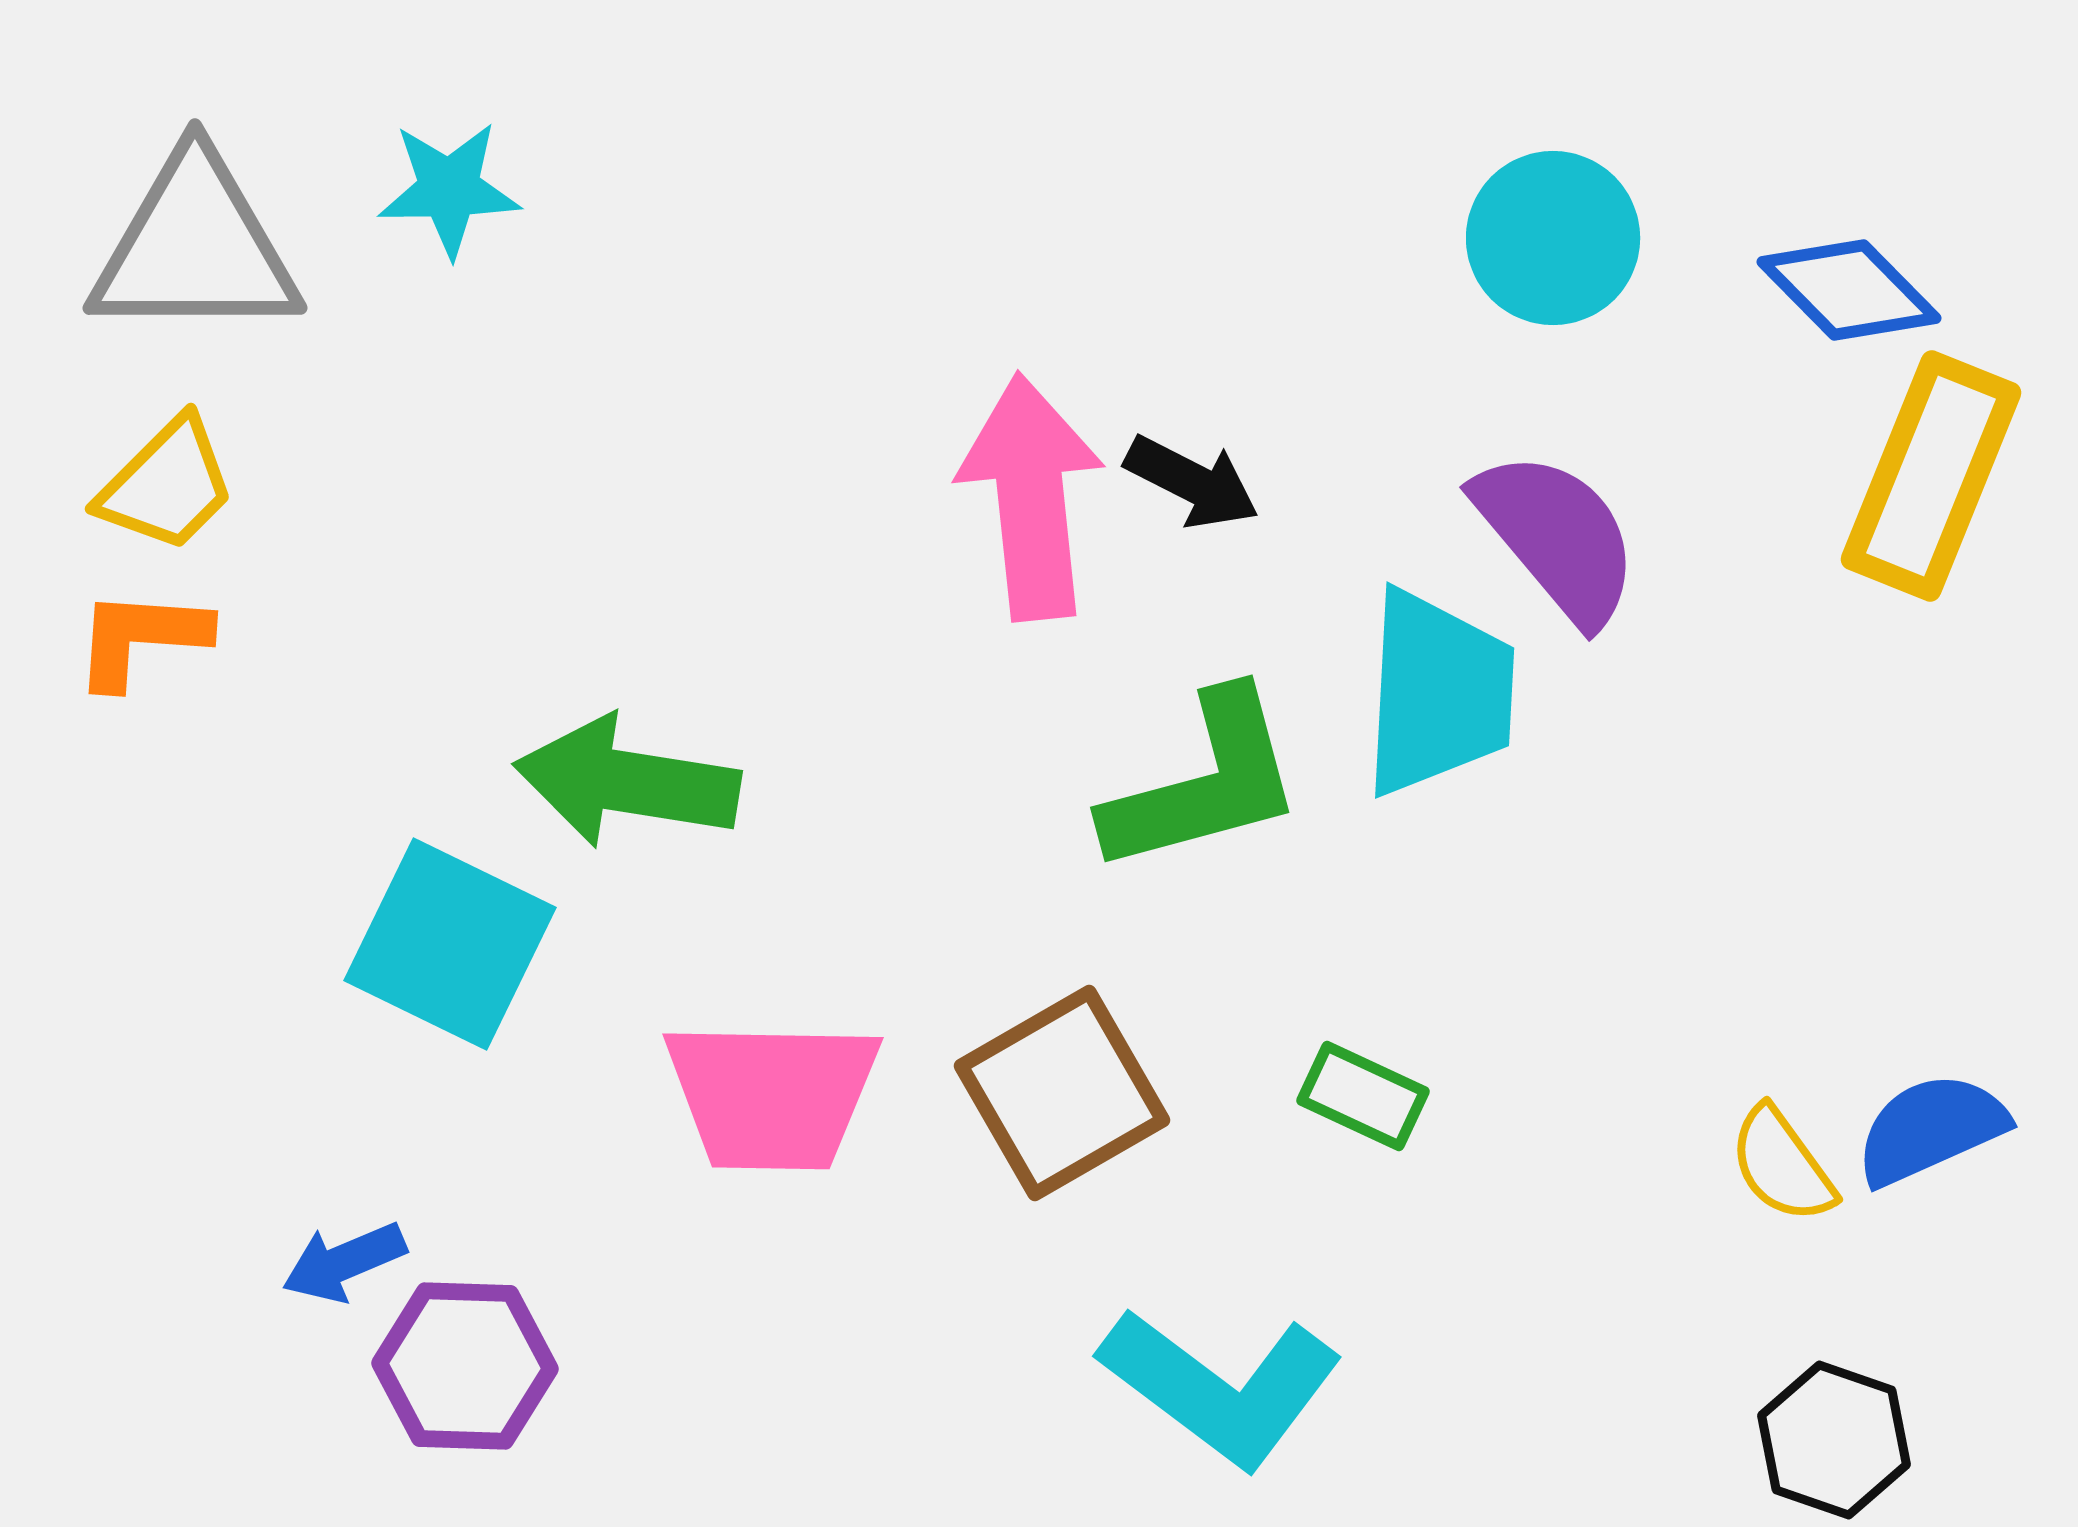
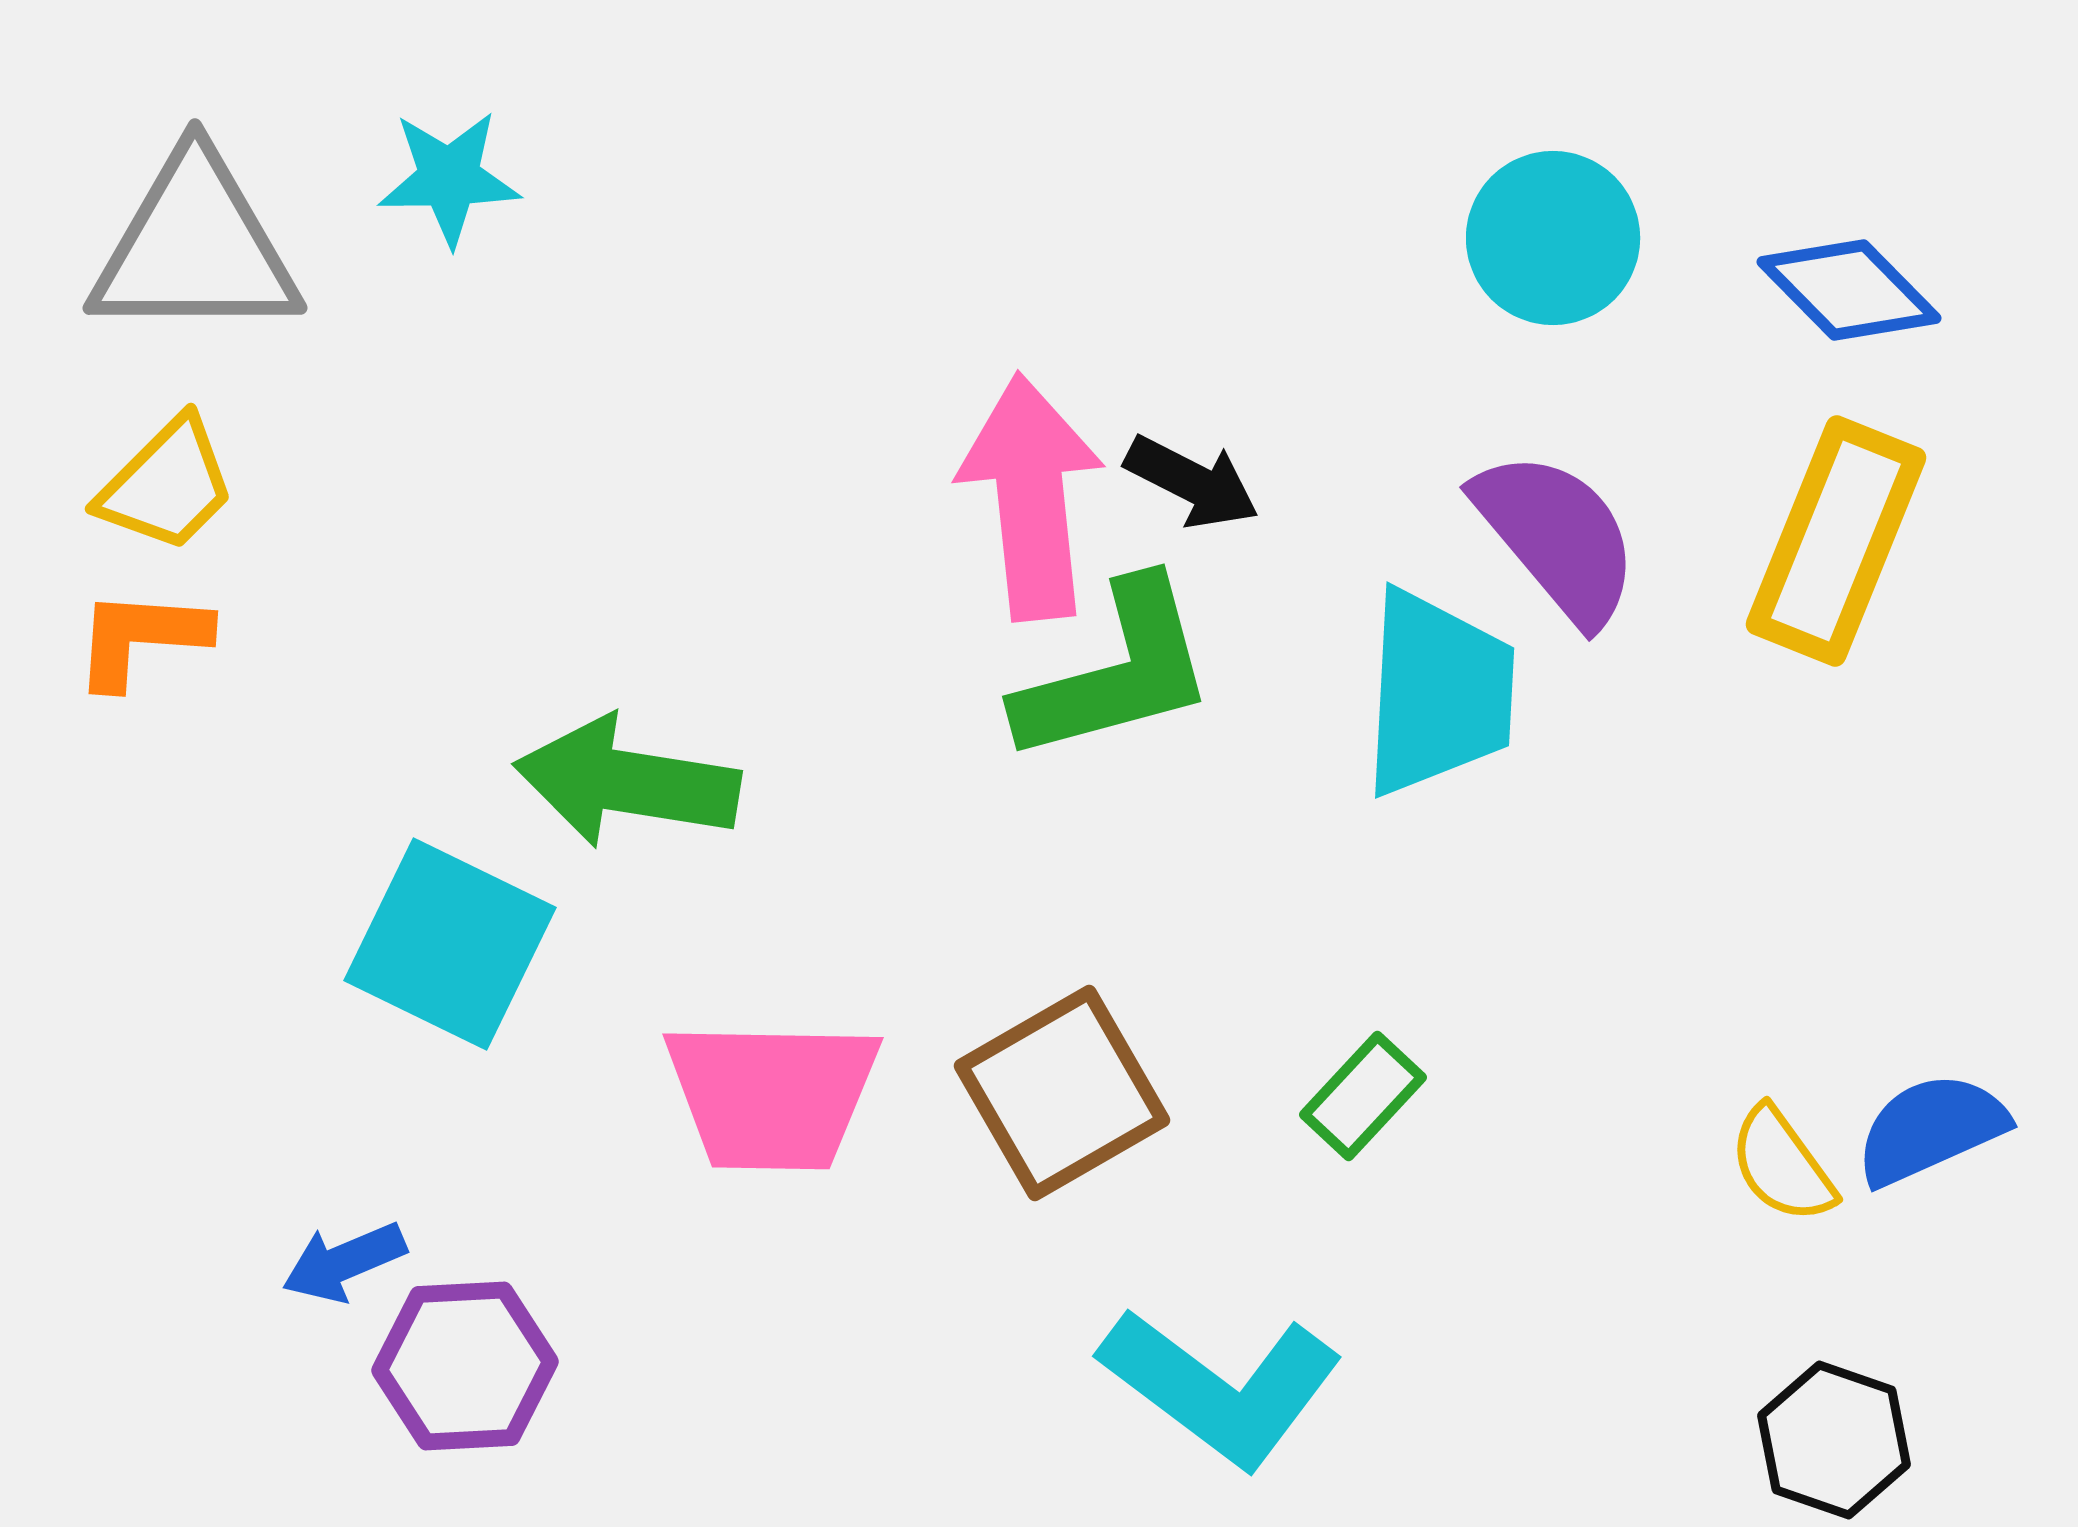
cyan star: moved 11 px up
yellow rectangle: moved 95 px left, 65 px down
green L-shape: moved 88 px left, 111 px up
green rectangle: rotated 72 degrees counterclockwise
purple hexagon: rotated 5 degrees counterclockwise
